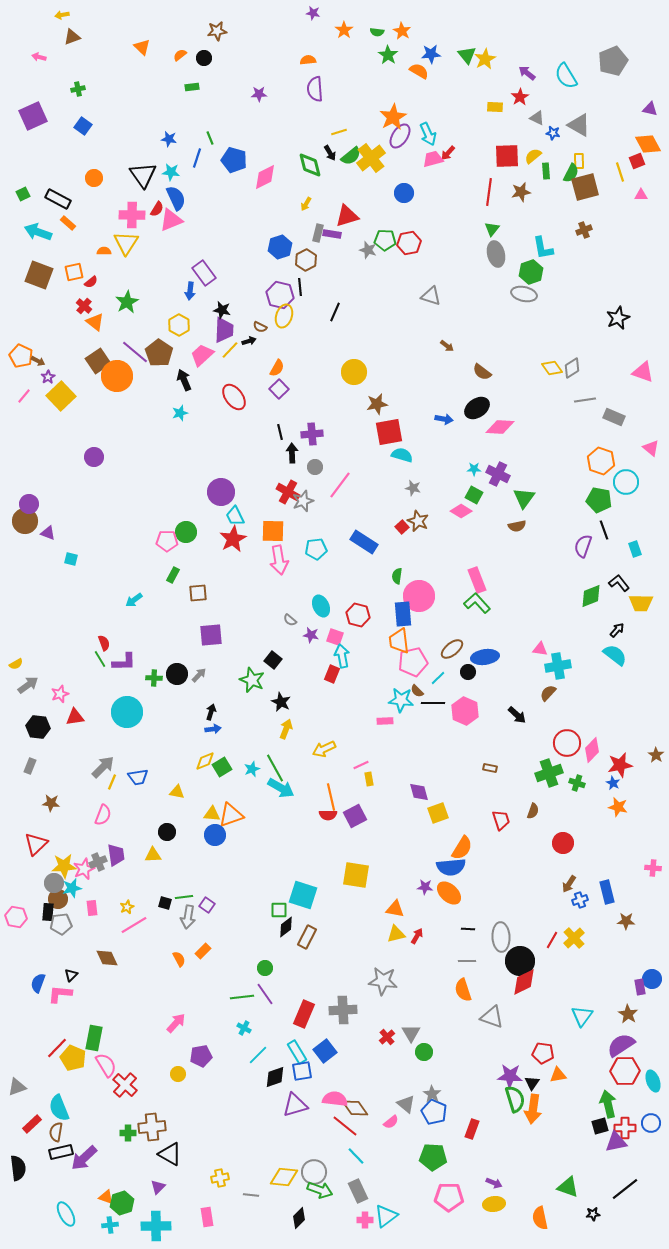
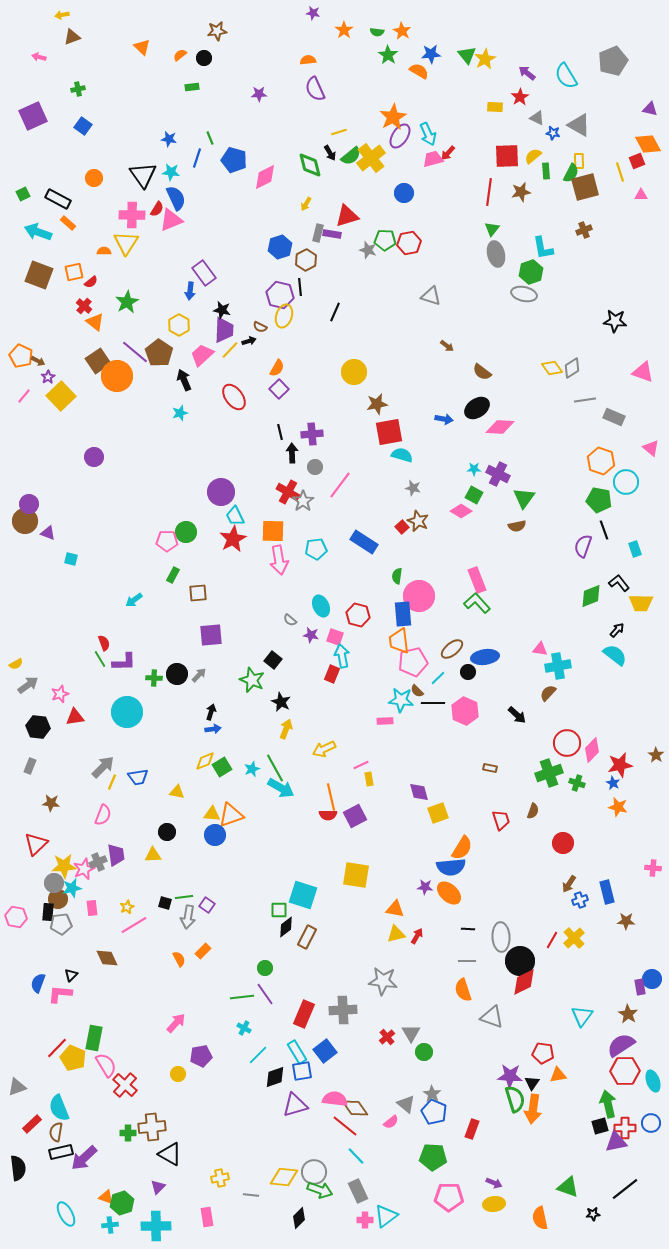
purple semicircle at (315, 89): rotated 20 degrees counterclockwise
black star at (618, 318): moved 3 px left, 3 px down; rotated 30 degrees clockwise
gray star at (303, 501): rotated 15 degrees counterclockwise
